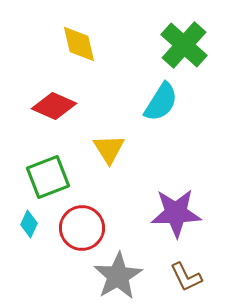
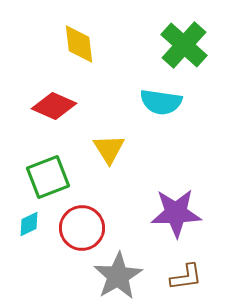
yellow diamond: rotated 6 degrees clockwise
cyan semicircle: rotated 66 degrees clockwise
cyan diamond: rotated 40 degrees clockwise
brown L-shape: rotated 72 degrees counterclockwise
